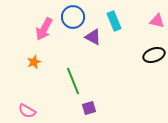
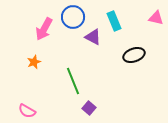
pink triangle: moved 1 px left, 3 px up
black ellipse: moved 20 px left
purple square: rotated 32 degrees counterclockwise
